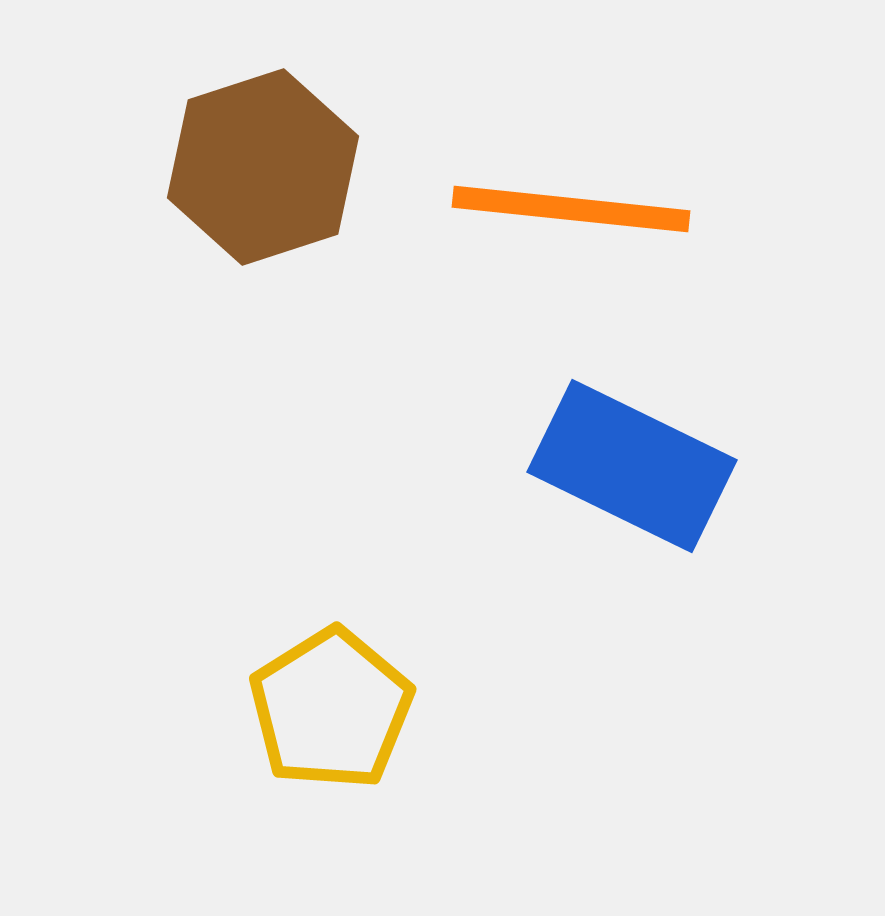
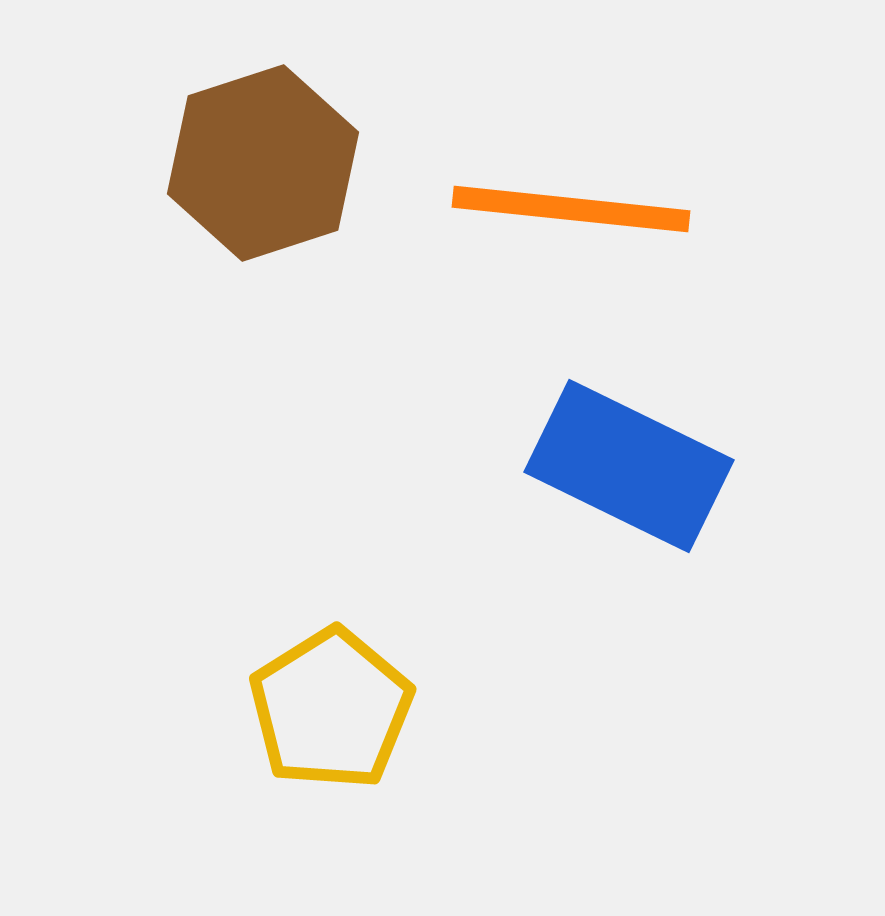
brown hexagon: moved 4 px up
blue rectangle: moved 3 px left
